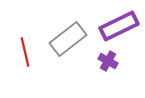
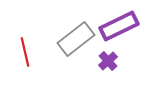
gray rectangle: moved 8 px right
purple cross: rotated 18 degrees clockwise
